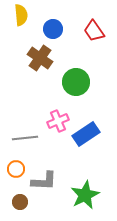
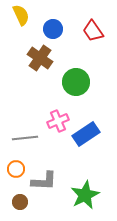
yellow semicircle: rotated 20 degrees counterclockwise
red trapezoid: moved 1 px left
